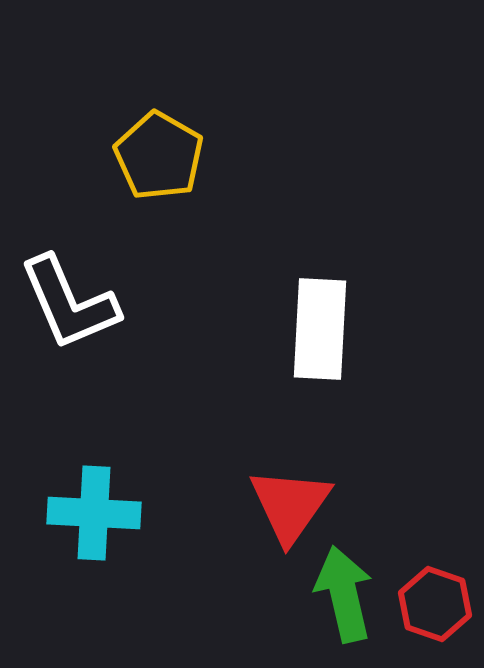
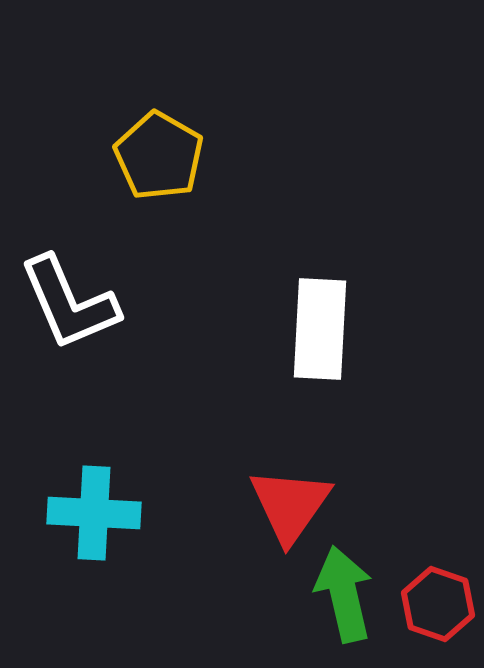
red hexagon: moved 3 px right
